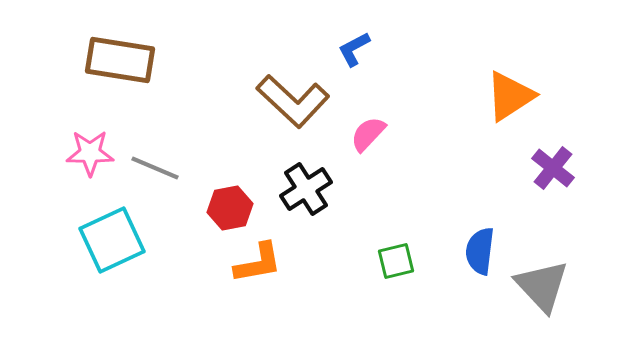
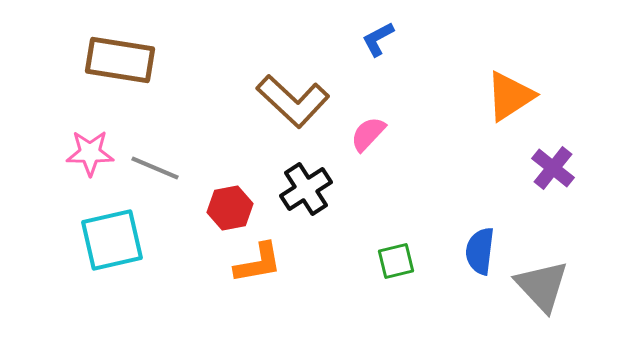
blue L-shape: moved 24 px right, 10 px up
cyan square: rotated 12 degrees clockwise
